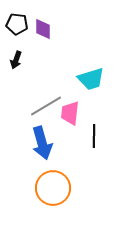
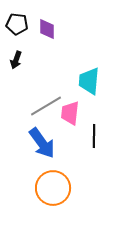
purple diamond: moved 4 px right
cyan trapezoid: moved 2 px left, 2 px down; rotated 112 degrees clockwise
blue arrow: rotated 20 degrees counterclockwise
